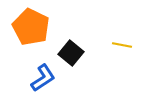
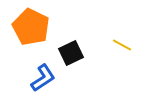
yellow line: rotated 18 degrees clockwise
black square: rotated 25 degrees clockwise
